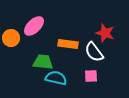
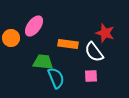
pink ellipse: rotated 10 degrees counterclockwise
cyan semicircle: rotated 55 degrees clockwise
